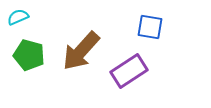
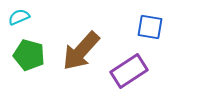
cyan semicircle: moved 1 px right
